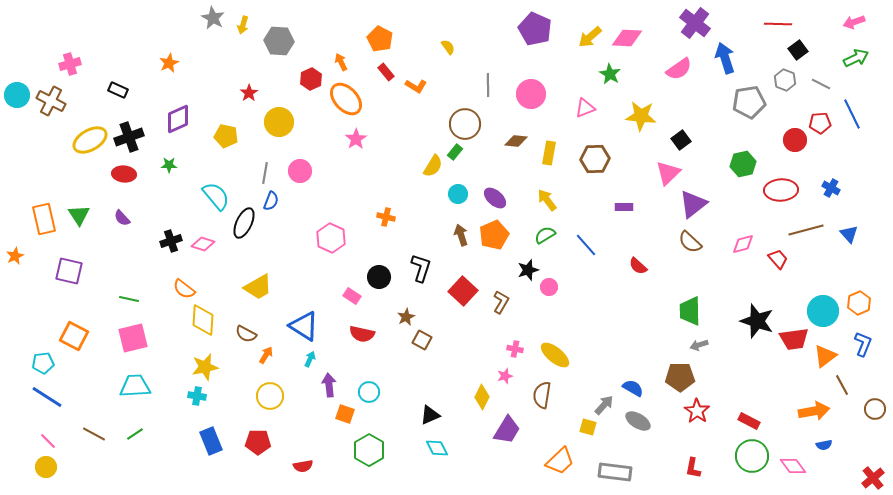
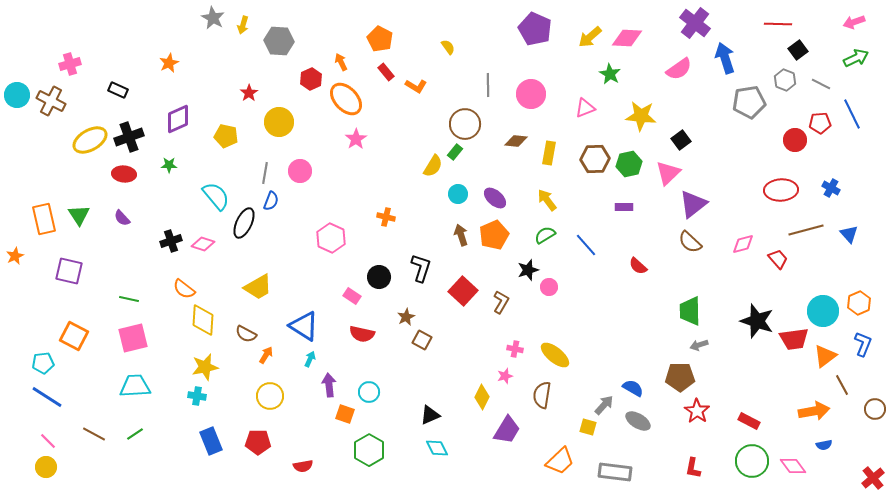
green hexagon at (743, 164): moved 114 px left
green circle at (752, 456): moved 5 px down
